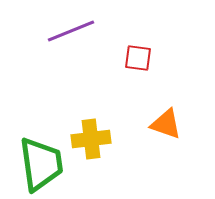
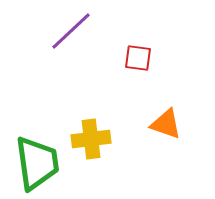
purple line: rotated 21 degrees counterclockwise
green trapezoid: moved 4 px left, 1 px up
